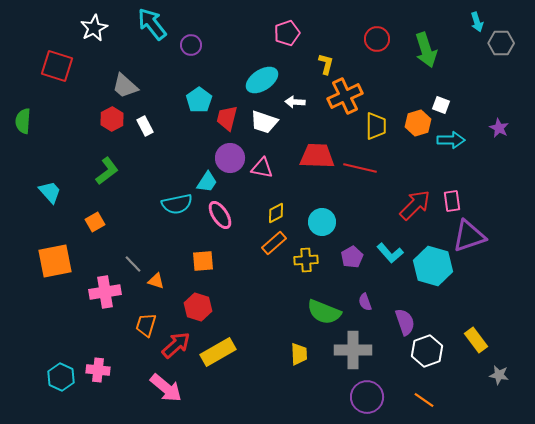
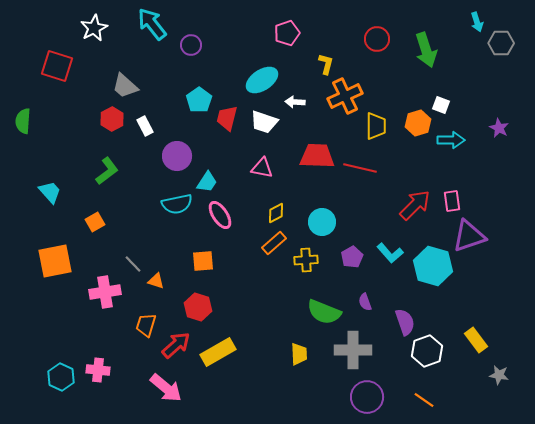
purple circle at (230, 158): moved 53 px left, 2 px up
